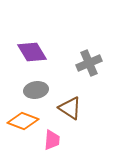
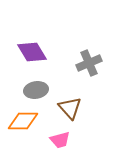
brown triangle: rotated 15 degrees clockwise
orange diamond: rotated 20 degrees counterclockwise
pink trapezoid: moved 8 px right; rotated 70 degrees clockwise
